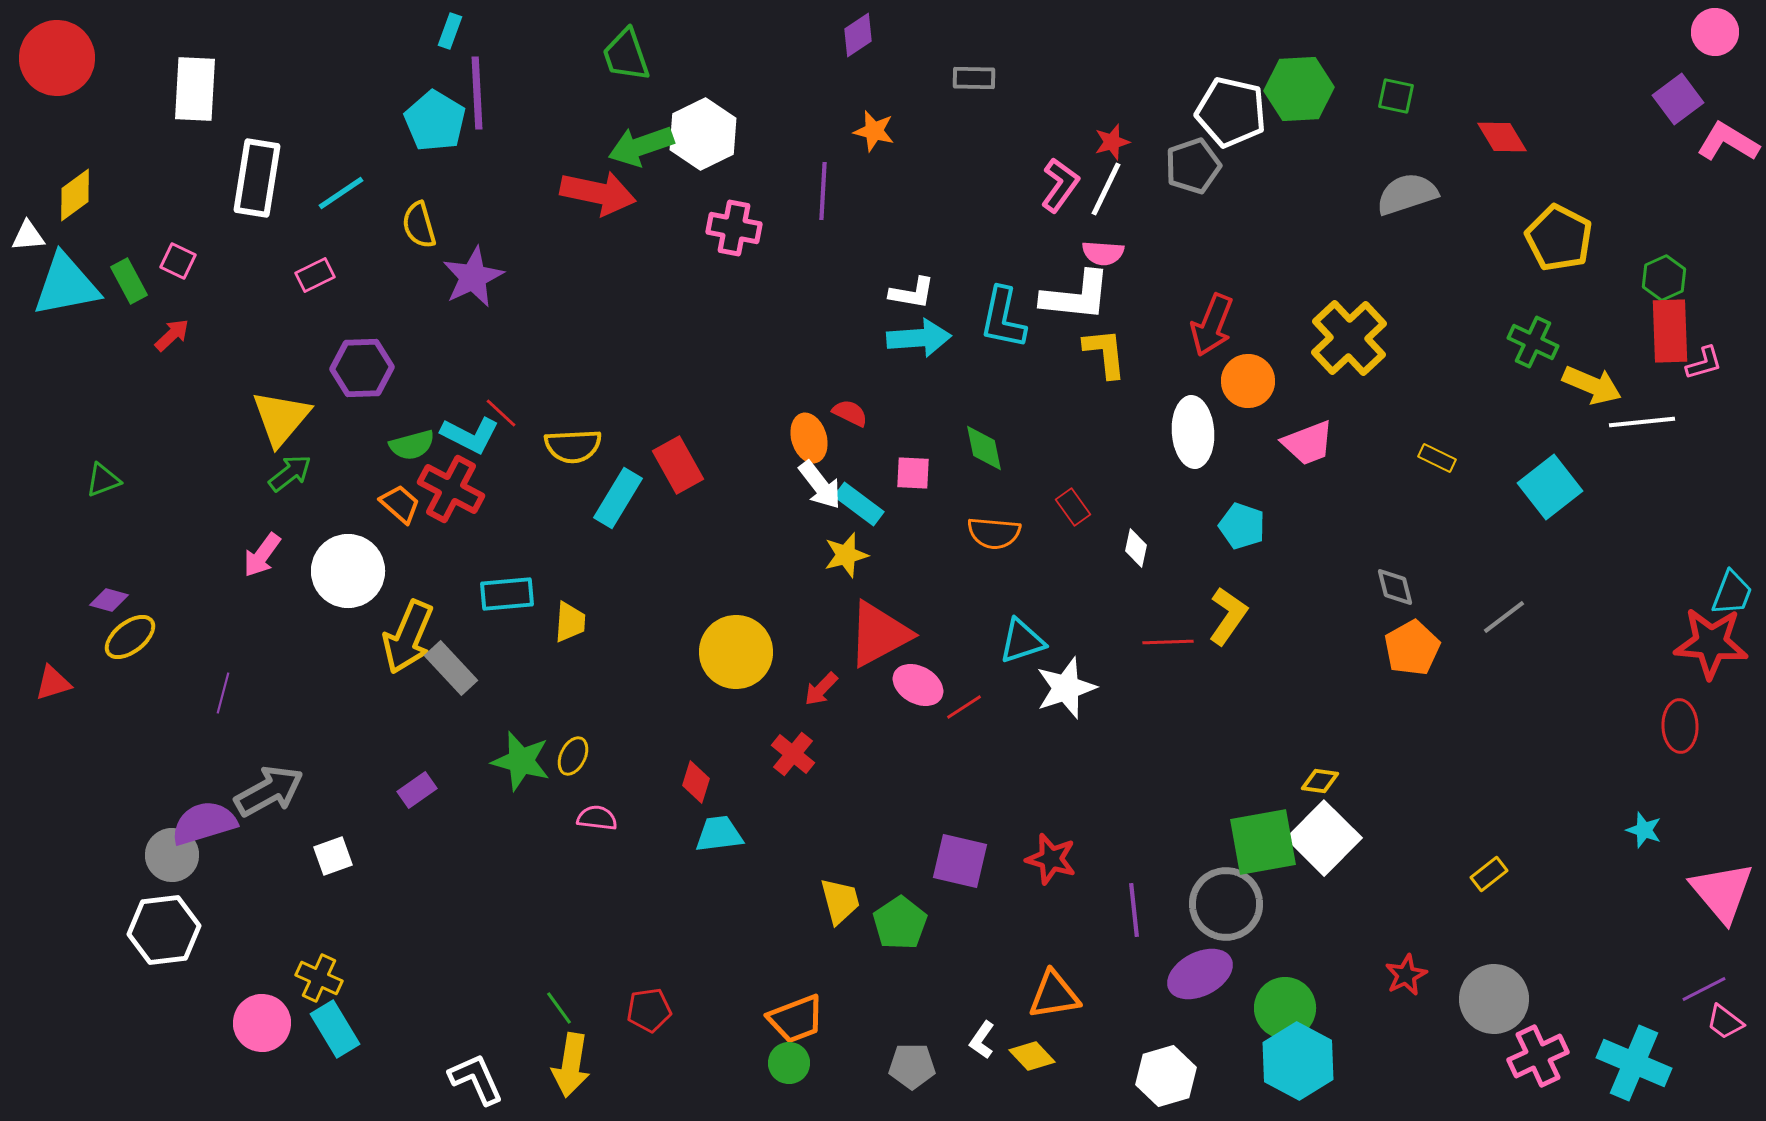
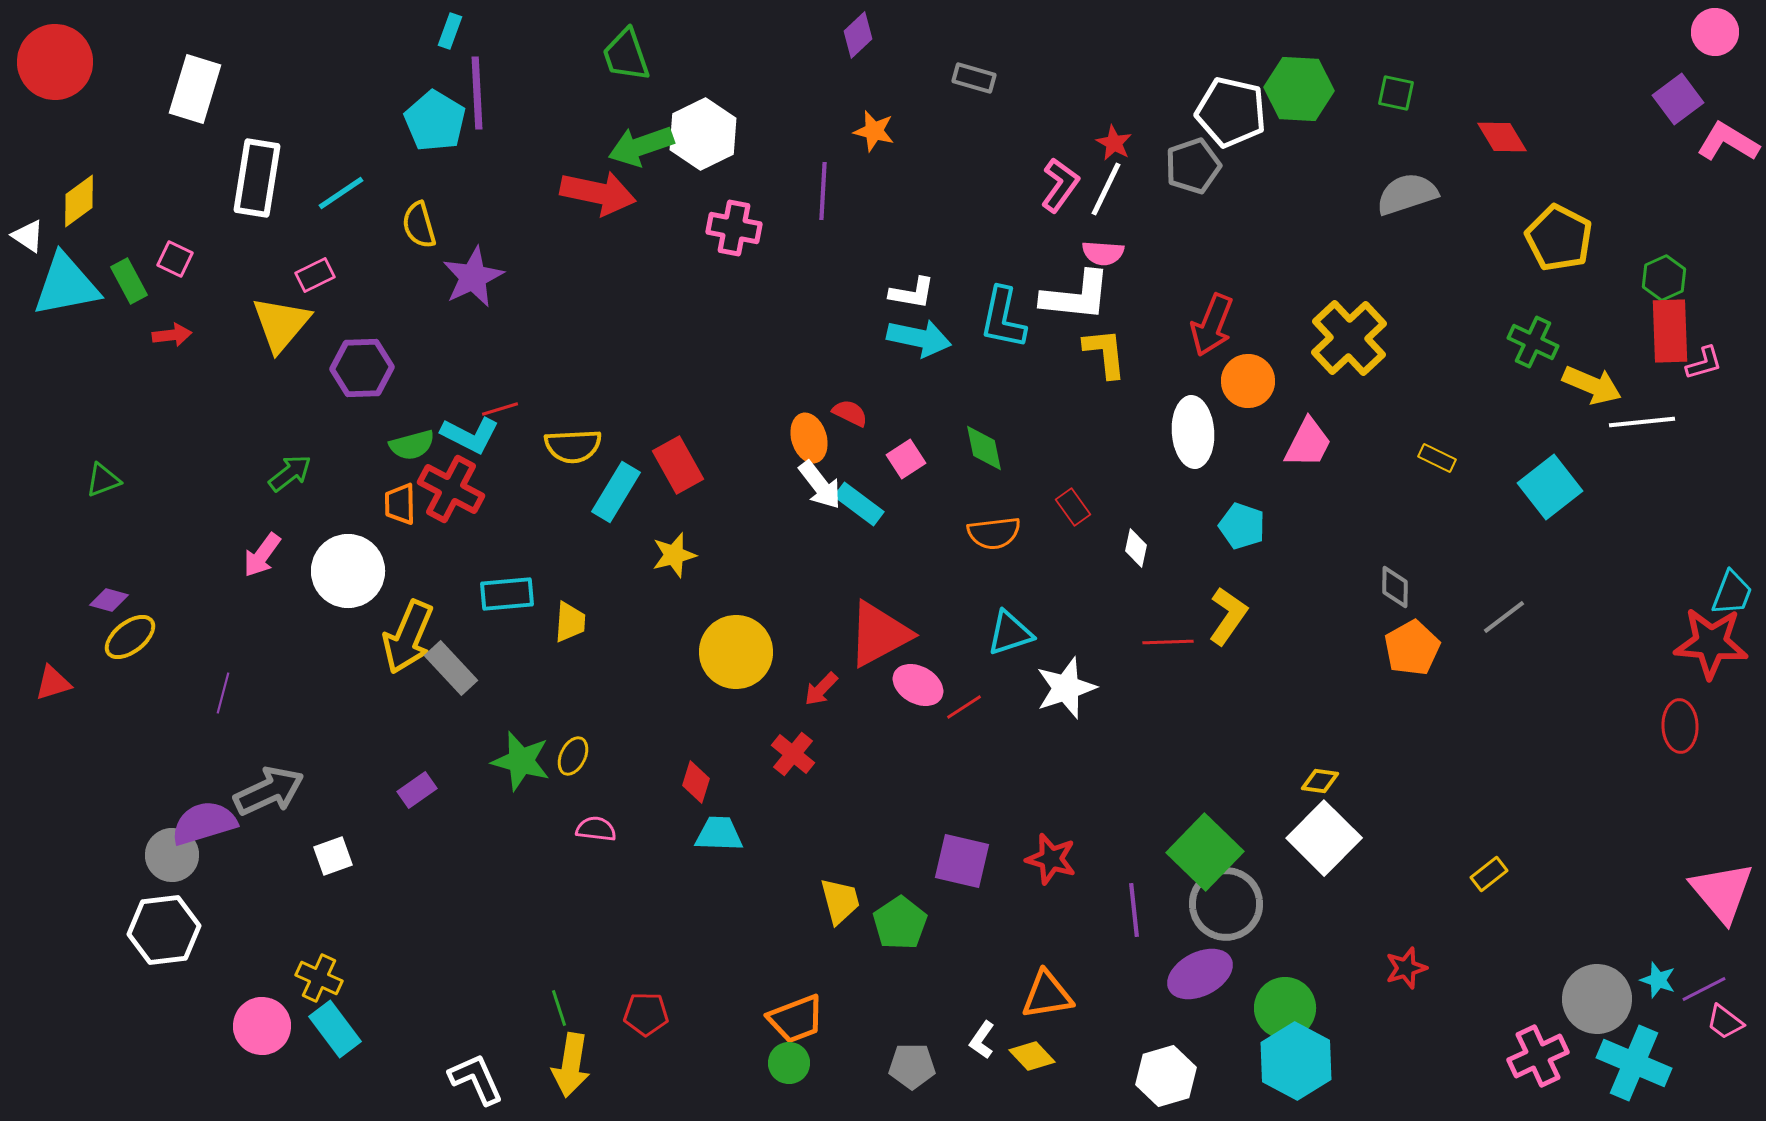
purple diamond at (858, 35): rotated 9 degrees counterclockwise
red circle at (57, 58): moved 2 px left, 4 px down
gray rectangle at (974, 78): rotated 15 degrees clockwise
white rectangle at (195, 89): rotated 14 degrees clockwise
green hexagon at (1299, 89): rotated 6 degrees clockwise
green square at (1396, 96): moved 3 px up
red star at (1112, 142): moved 2 px right, 1 px down; rotated 27 degrees counterclockwise
yellow diamond at (75, 195): moved 4 px right, 6 px down
white triangle at (28, 236): rotated 39 degrees clockwise
pink square at (178, 261): moved 3 px left, 2 px up
red arrow at (172, 335): rotated 36 degrees clockwise
cyan arrow at (919, 338): rotated 16 degrees clockwise
red line at (501, 413): moved 1 px left, 4 px up; rotated 60 degrees counterclockwise
yellow triangle at (281, 418): moved 94 px up
pink trapezoid at (1308, 443): rotated 42 degrees counterclockwise
pink square at (913, 473): moved 7 px left, 14 px up; rotated 36 degrees counterclockwise
cyan rectangle at (618, 498): moved 2 px left, 6 px up
orange trapezoid at (400, 504): rotated 132 degrees counterclockwise
orange semicircle at (994, 533): rotated 12 degrees counterclockwise
yellow star at (846, 555): moved 172 px left
gray diamond at (1395, 587): rotated 15 degrees clockwise
cyan triangle at (1022, 641): moved 12 px left, 8 px up
gray arrow at (269, 791): rotated 4 degrees clockwise
pink semicircle at (597, 818): moved 1 px left, 11 px down
cyan star at (1644, 830): moved 14 px right, 150 px down
cyan trapezoid at (719, 834): rotated 9 degrees clockwise
green square at (1263, 842): moved 58 px left, 10 px down; rotated 36 degrees counterclockwise
purple square at (960, 861): moved 2 px right
red star at (1406, 975): moved 7 px up; rotated 9 degrees clockwise
orange triangle at (1054, 995): moved 7 px left
gray circle at (1494, 999): moved 103 px right
green line at (559, 1008): rotated 18 degrees clockwise
red pentagon at (649, 1010): moved 3 px left, 4 px down; rotated 9 degrees clockwise
pink circle at (262, 1023): moved 3 px down
cyan rectangle at (335, 1029): rotated 6 degrees counterclockwise
cyan hexagon at (1298, 1061): moved 2 px left
